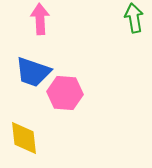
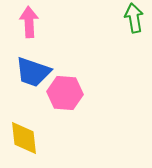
pink arrow: moved 11 px left, 3 px down
